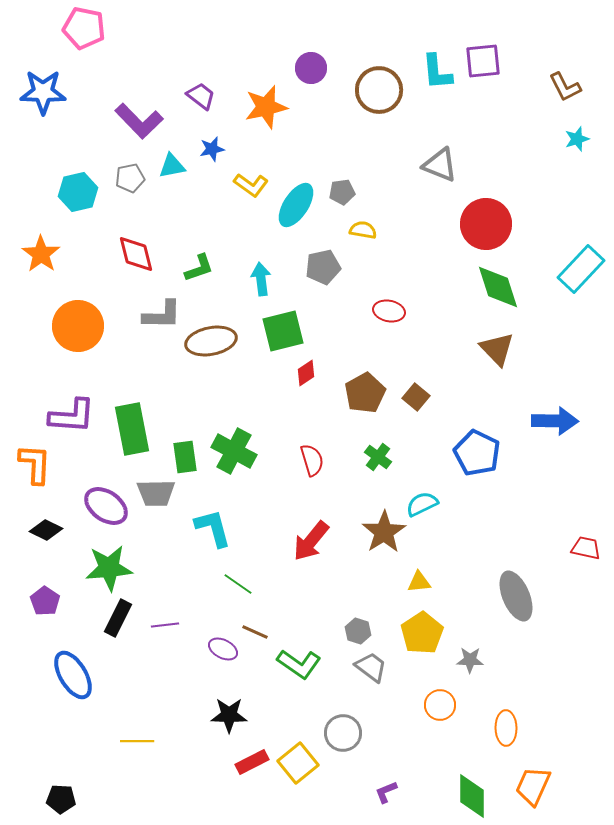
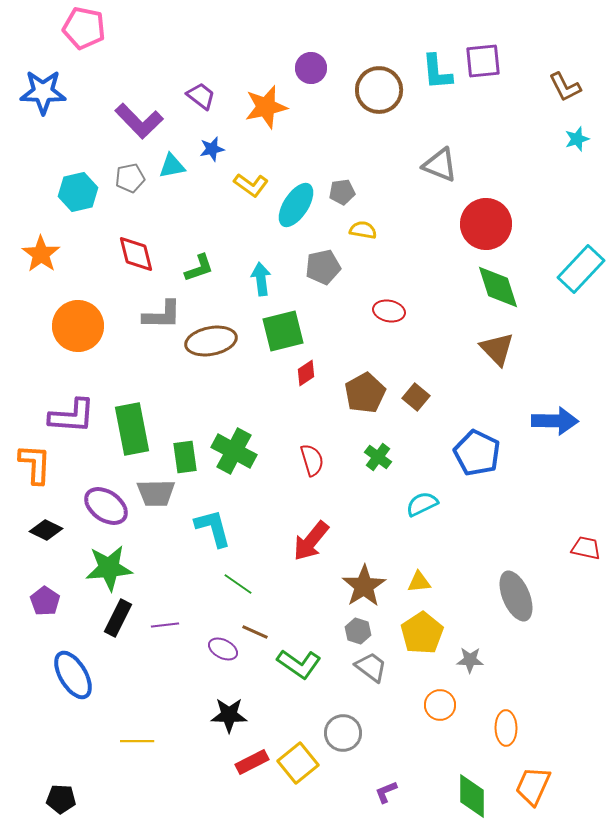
brown star at (384, 532): moved 20 px left, 54 px down
